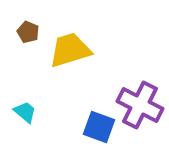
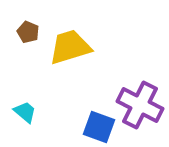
yellow trapezoid: moved 3 px up
